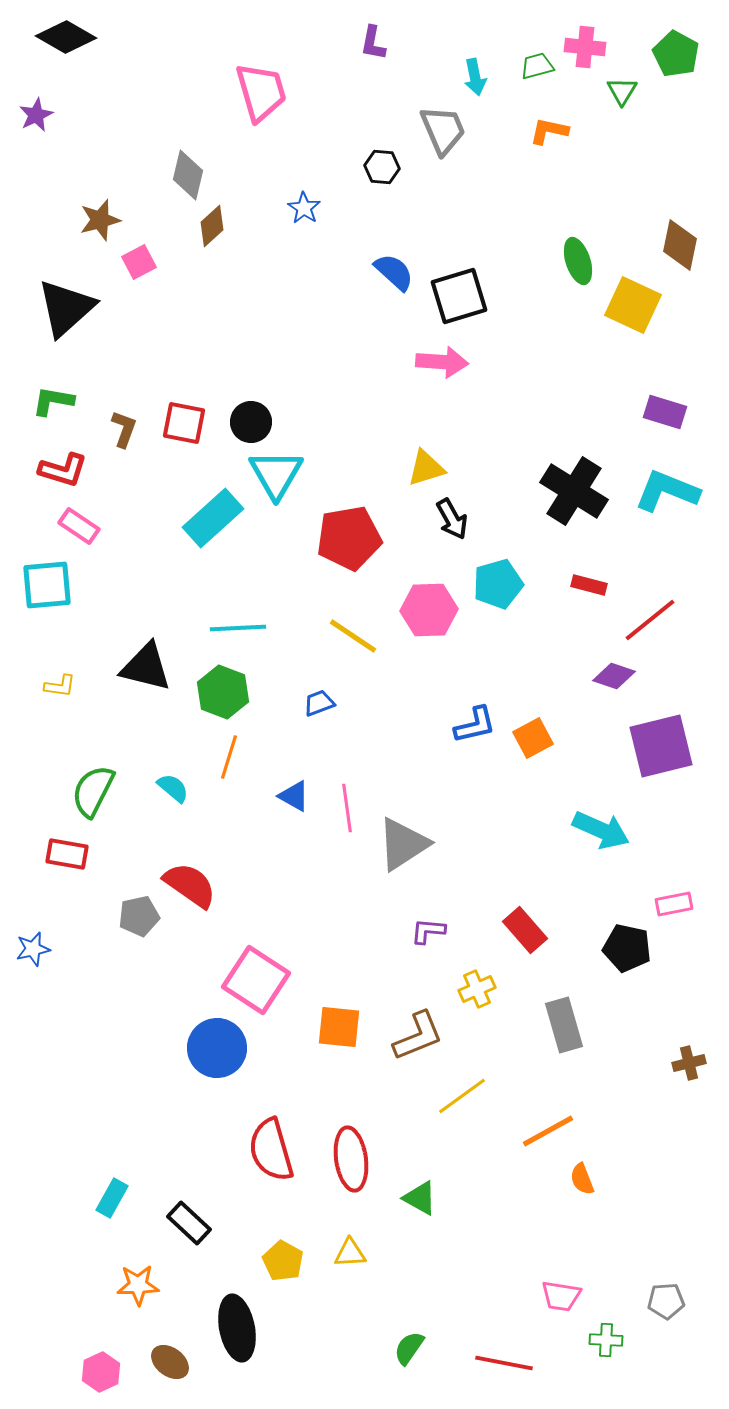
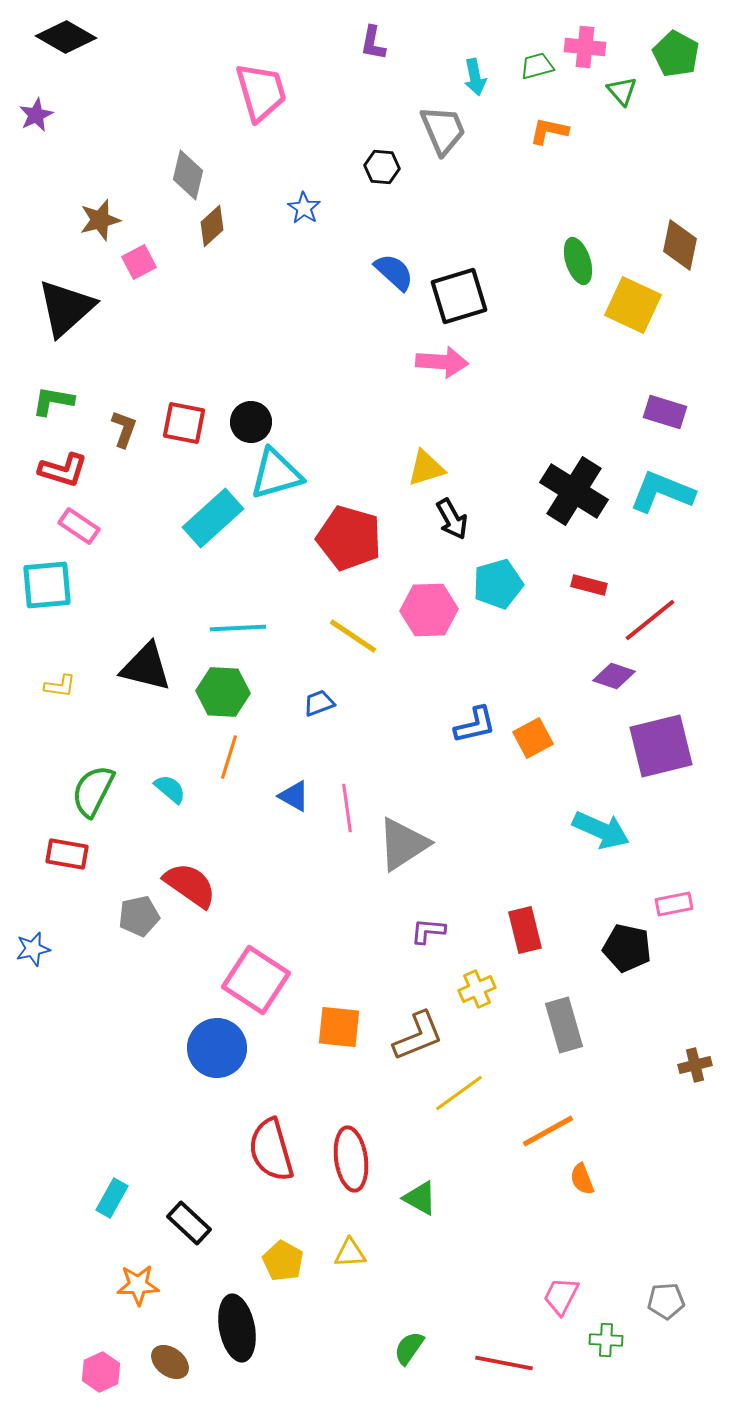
green triangle at (622, 91): rotated 12 degrees counterclockwise
cyan triangle at (276, 474): rotated 44 degrees clockwise
cyan L-shape at (667, 491): moved 5 px left, 1 px down
red pentagon at (349, 538): rotated 26 degrees clockwise
green hexagon at (223, 692): rotated 18 degrees counterclockwise
cyan semicircle at (173, 788): moved 3 px left, 1 px down
red rectangle at (525, 930): rotated 27 degrees clockwise
brown cross at (689, 1063): moved 6 px right, 2 px down
yellow line at (462, 1096): moved 3 px left, 3 px up
pink trapezoid at (561, 1296): rotated 108 degrees clockwise
